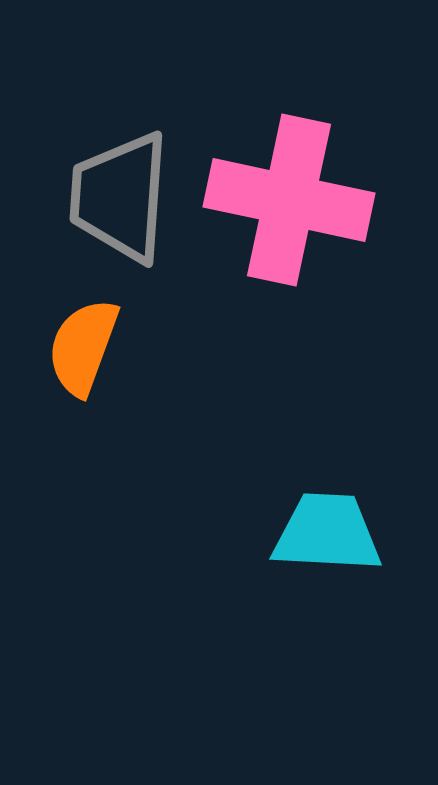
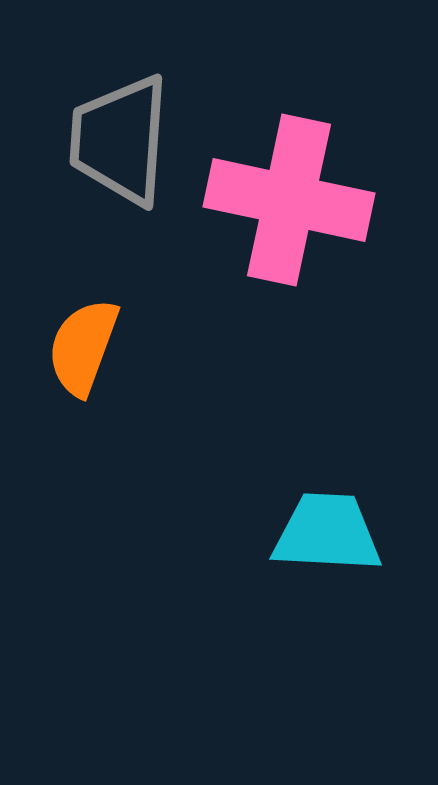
gray trapezoid: moved 57 px up
